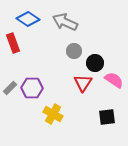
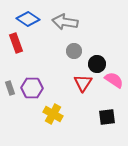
gray arrow: rotated 15 degrees counterclockwise
red rectangle: moved 3 px right
black circle: moved 2 px right, 1 px down
gray rectangle: rotated 64 degrees counterclockwise
